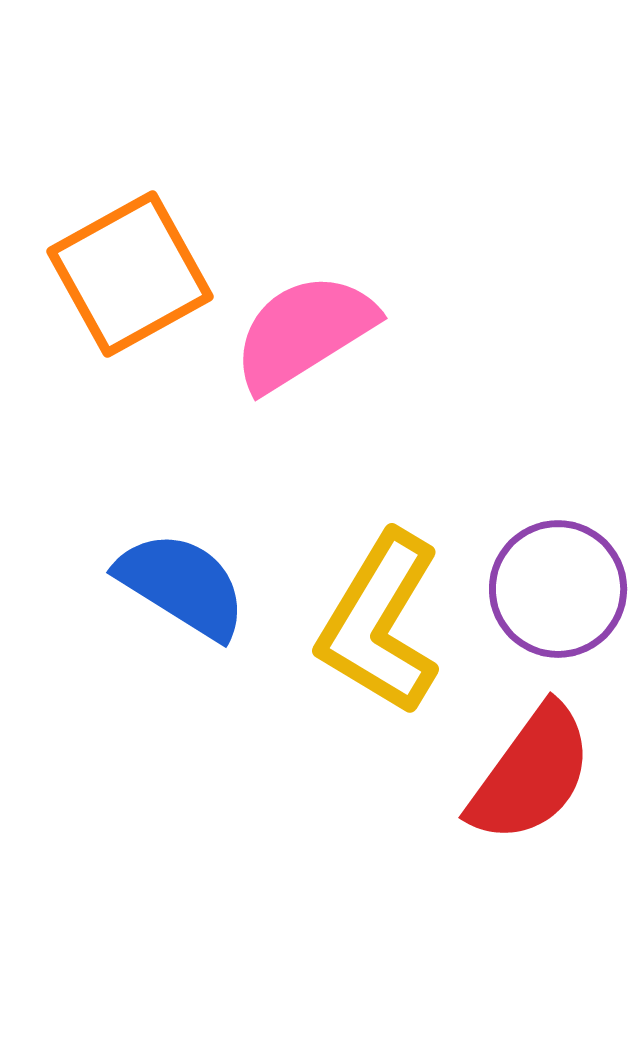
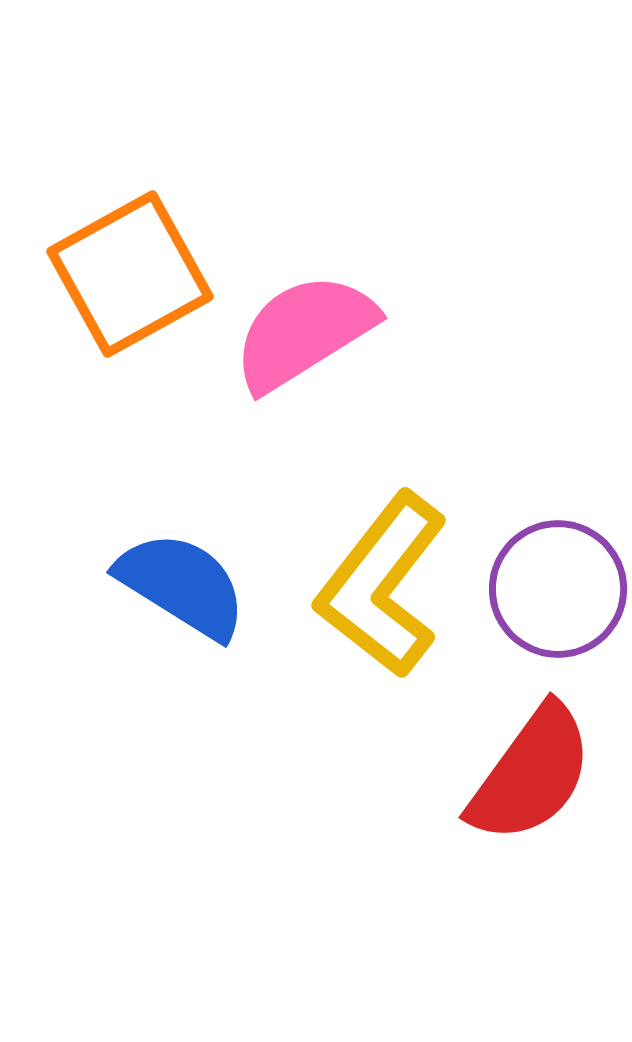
yellow L-shape: moved 2 px right, 38 px up; rotated 7 degrees clockwise
